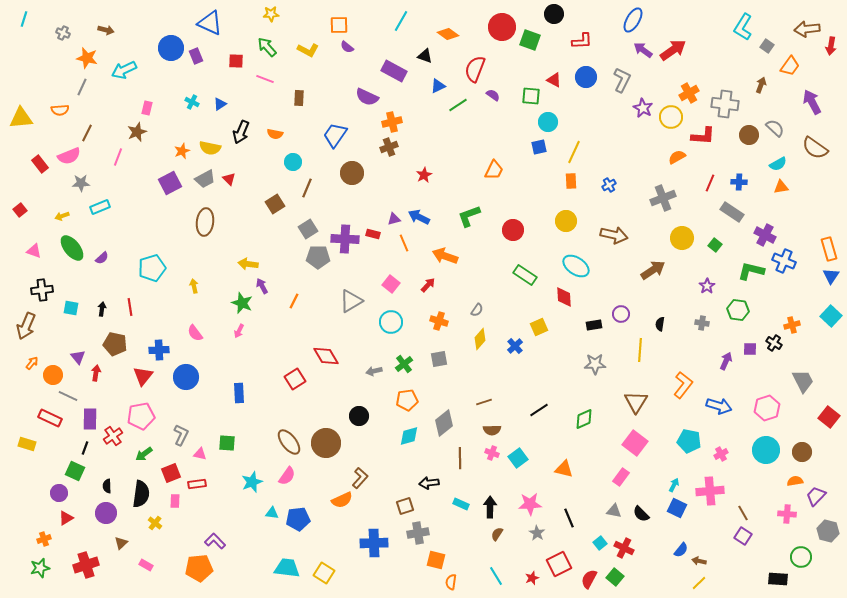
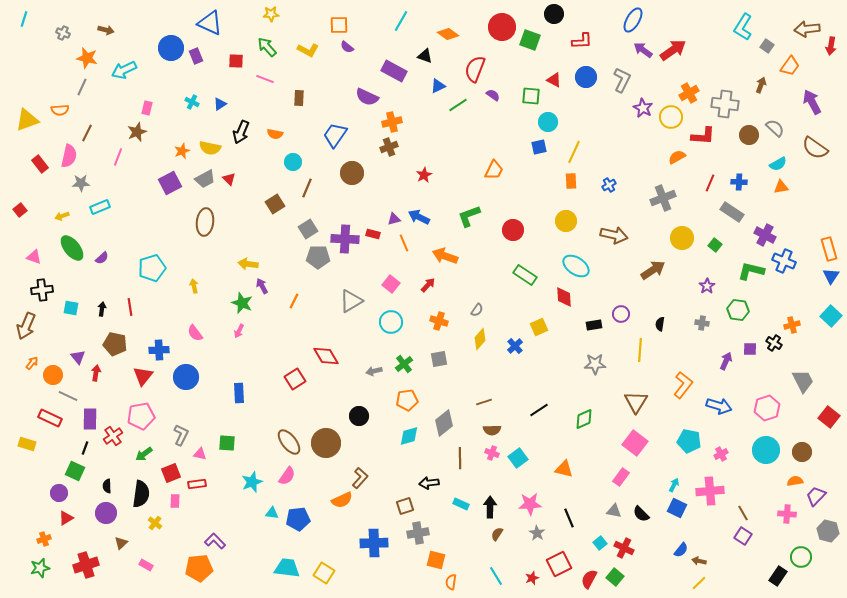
yellow triangle at (21, 118): moved 6 px right, 2 px down; rotated 15 degrees counterclockwise
pink semicircle at (69, 156): rotated 55 degrees counterclockwise
pink triangle at (34, 251): moved 6 px down
black rectangle at (778, 579): moved 3 px up; rotated 60 degrees counterclockwise
